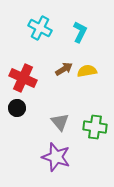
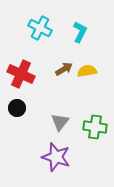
red cross: moved 2 px left, 4 px up
gray triangle: rotated 18 degrees clockwise
